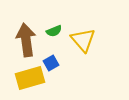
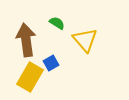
green semicircle: moved 3 px right, 8 px up; rotated 126 degrees counterclockwise
yellow triangle: moved 2 px right
yellow rectangle: moved 1 px up; rotated 44 degrees counterclockwise
